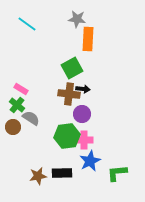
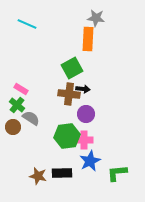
gray star: moved 19 px right, 1 px up
cyan line: rotated 12 degrees counterclockwise
purple circle: moved 4 px right
brown star: rotated 24 degrees clockwise
